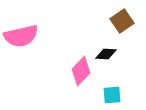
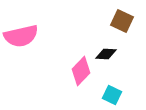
brown square: rotated 30 degrees counterclockwise
cyan square: rotated 30 degrees clockwise
